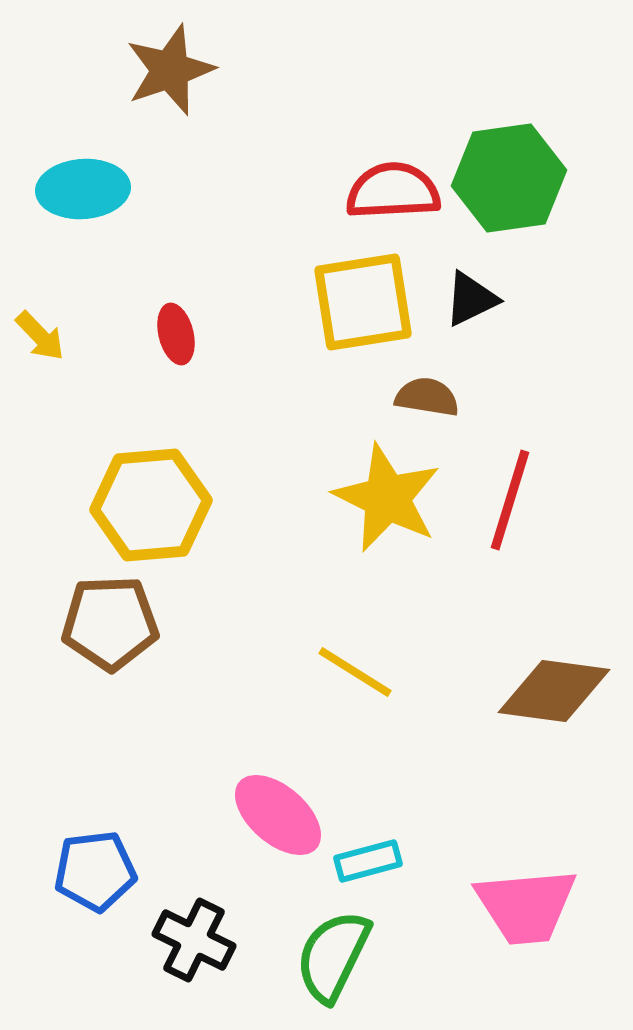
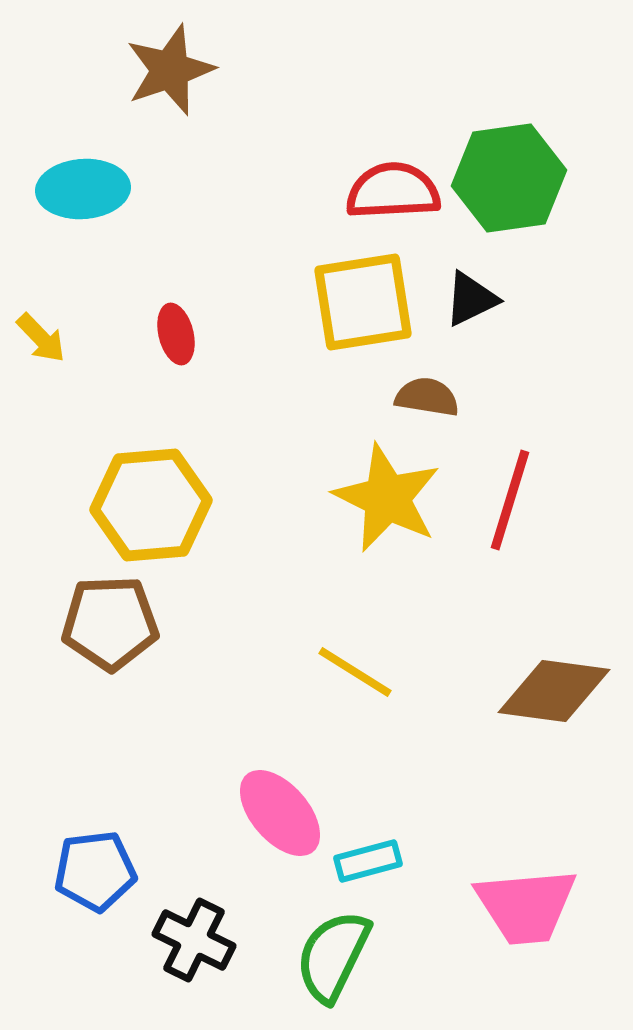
yellow arrow: moved 1 px right, 2 px down
pink ellipse: moved 2 px right, 2 px up; rotated 8 degrees clockwise
